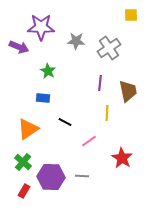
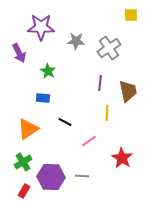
purple arrow: moved 6 px down; rotated 42 degrees clockwise
green cross: rotated 18 degrees clockwise
